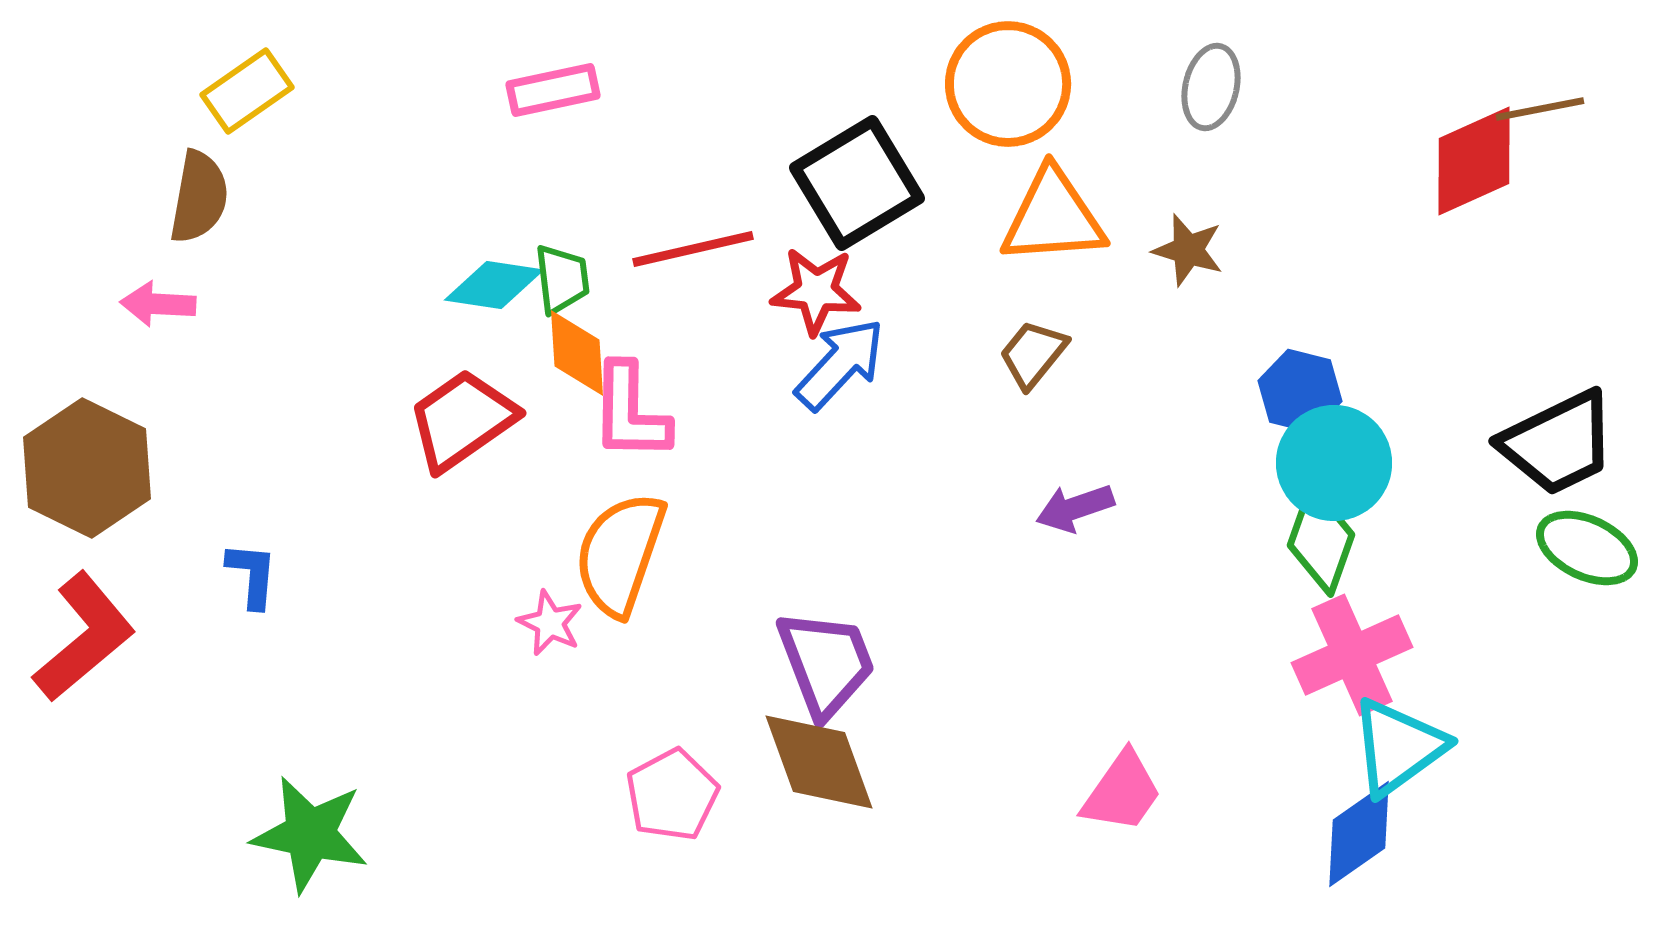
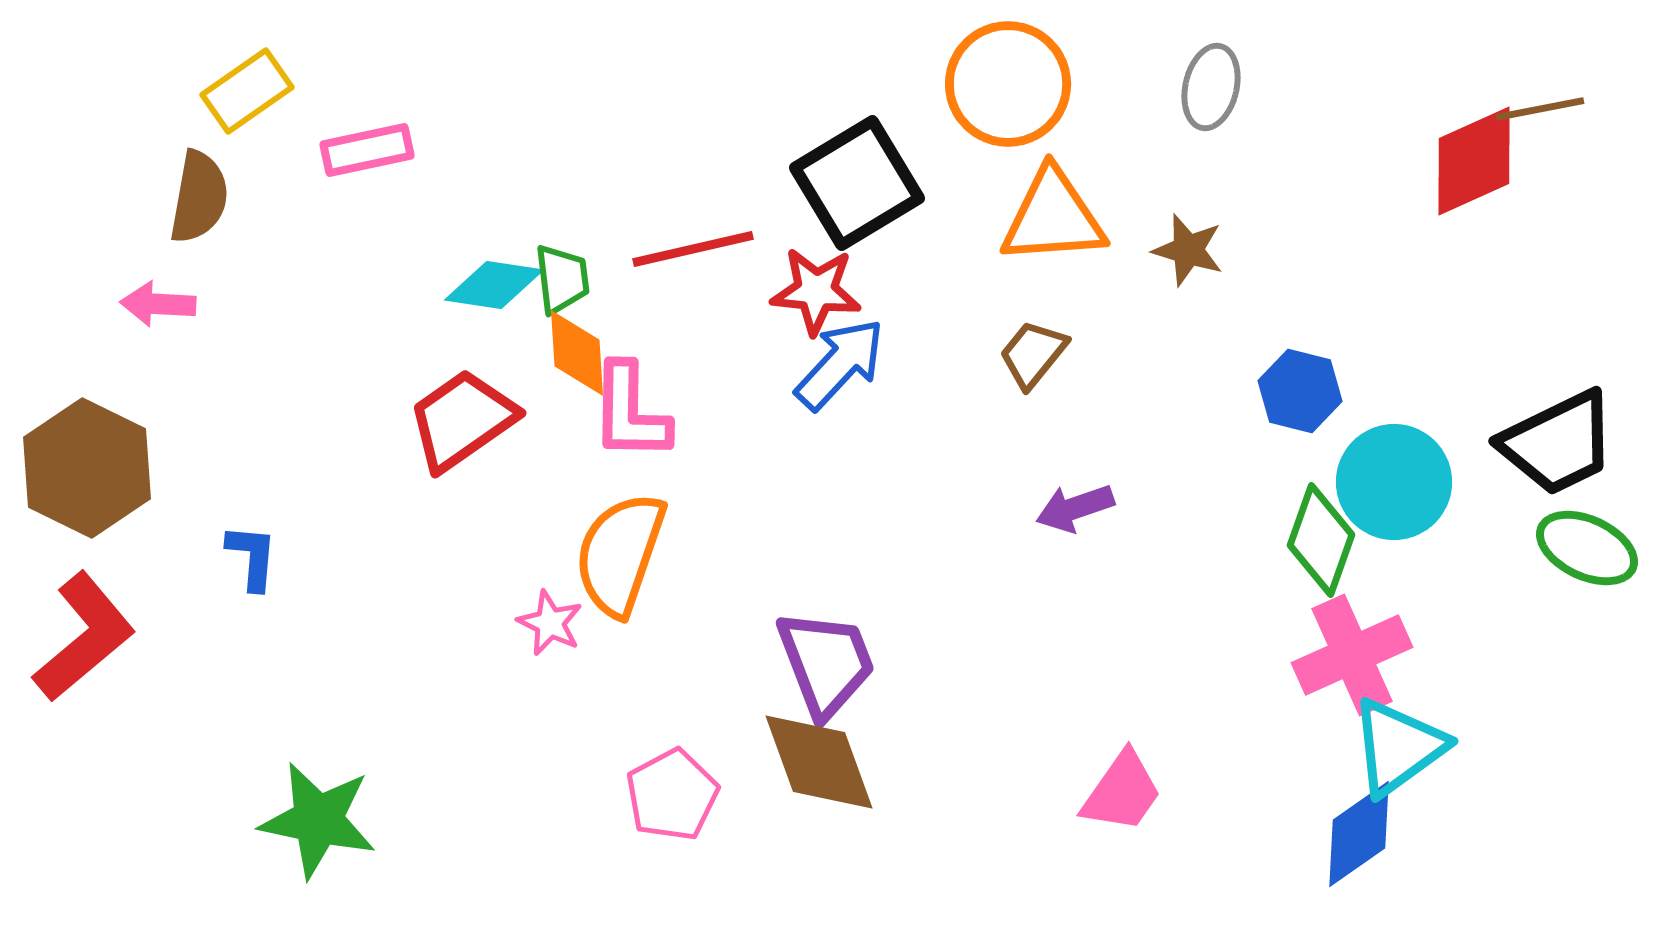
pink rectangle: moved 186 px left, 60 px down
cyan circle: moved 60 px right, 19 px down
blue L-shape: moved 18 px up
green star: moved 8 px right, 14 px up
